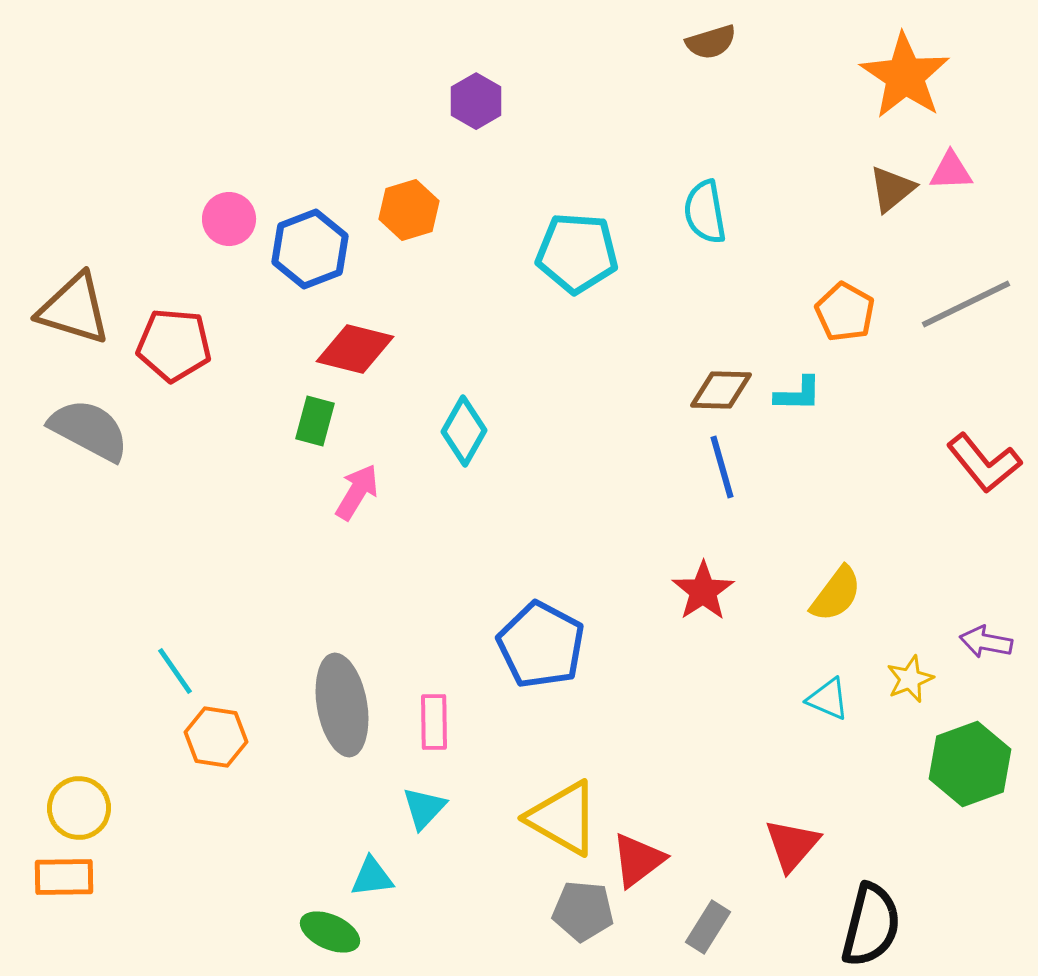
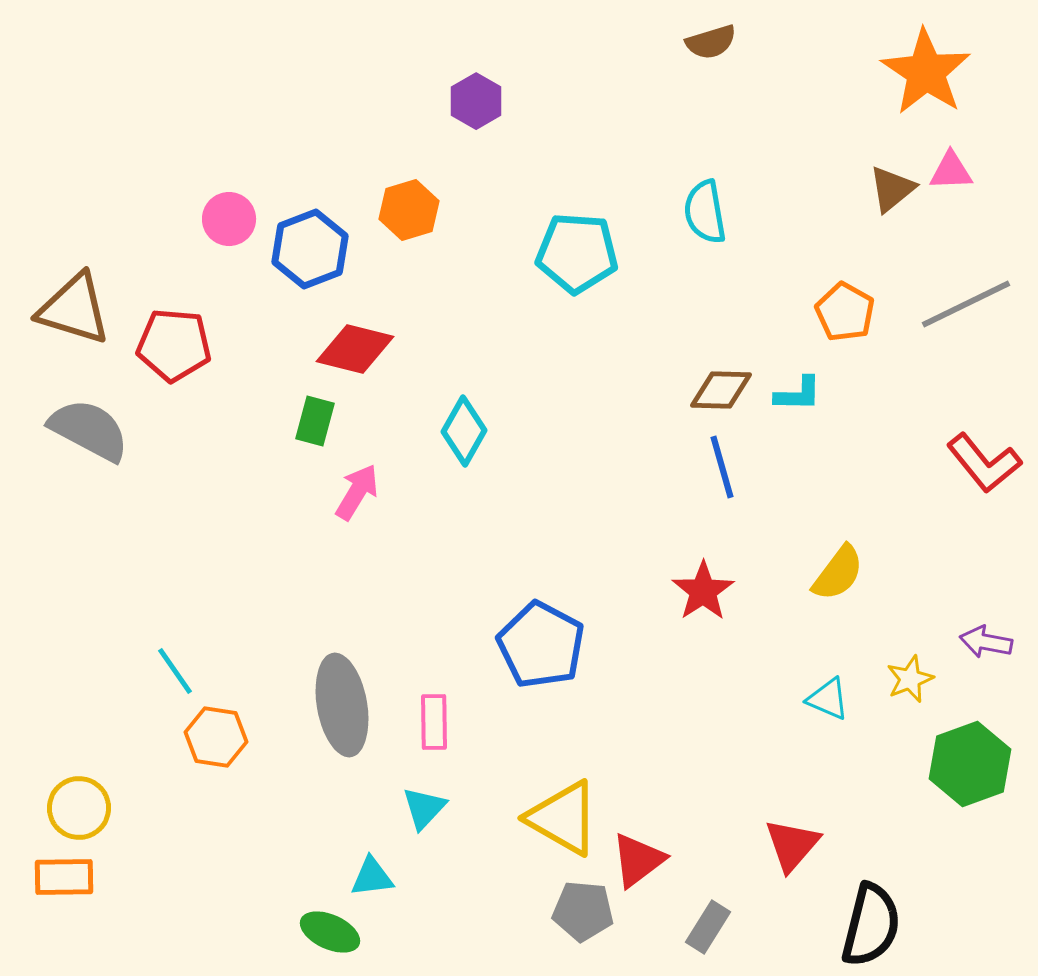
orange star at (905, 76): moved 21 px right, 4 px up
yellow semicircle at (836, 594): moved 2 px right, 21 px up
